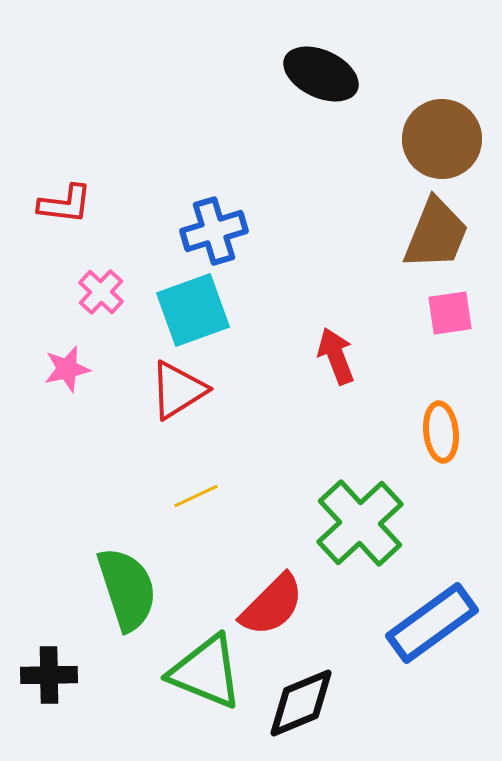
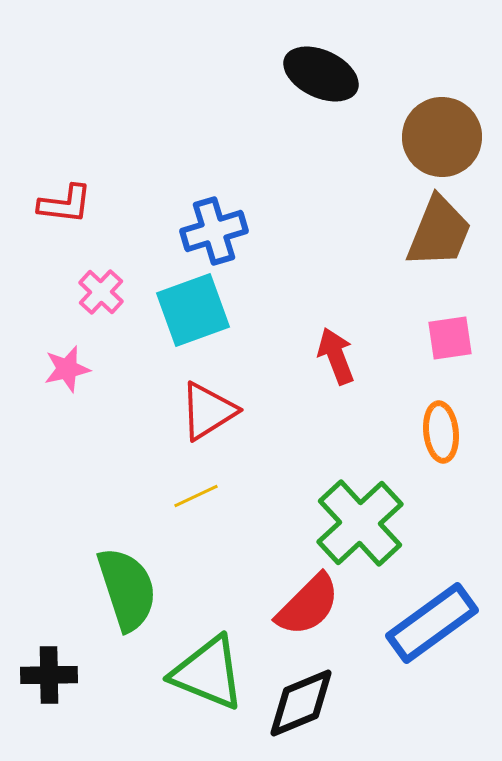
brown circle: moved 2 px up
brown trapezoid: moved 3 px right, 2 px up
pink square: moved 25 px down
red triangle: moved 30 px right, 21 px down
red semicircle: moved 36 px right
green triangle: moved 2 px right, 1 px down
